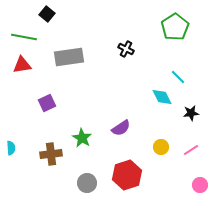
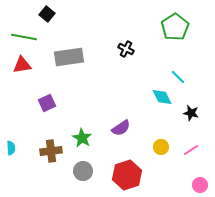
black star: rotated 21 degrees clockwise
brown cross: moved 3 px up
gray circle: moved 4 px left, 12 px up
